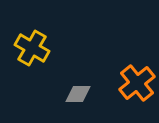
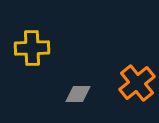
yellow cross: rotated 32 degrees counterclockwise
